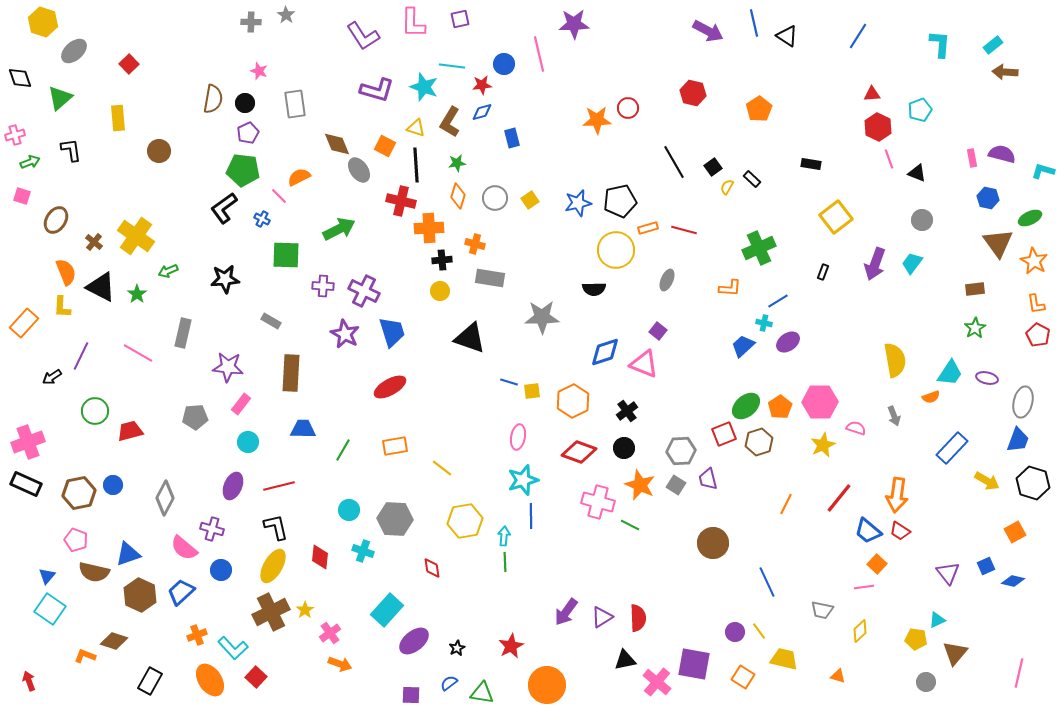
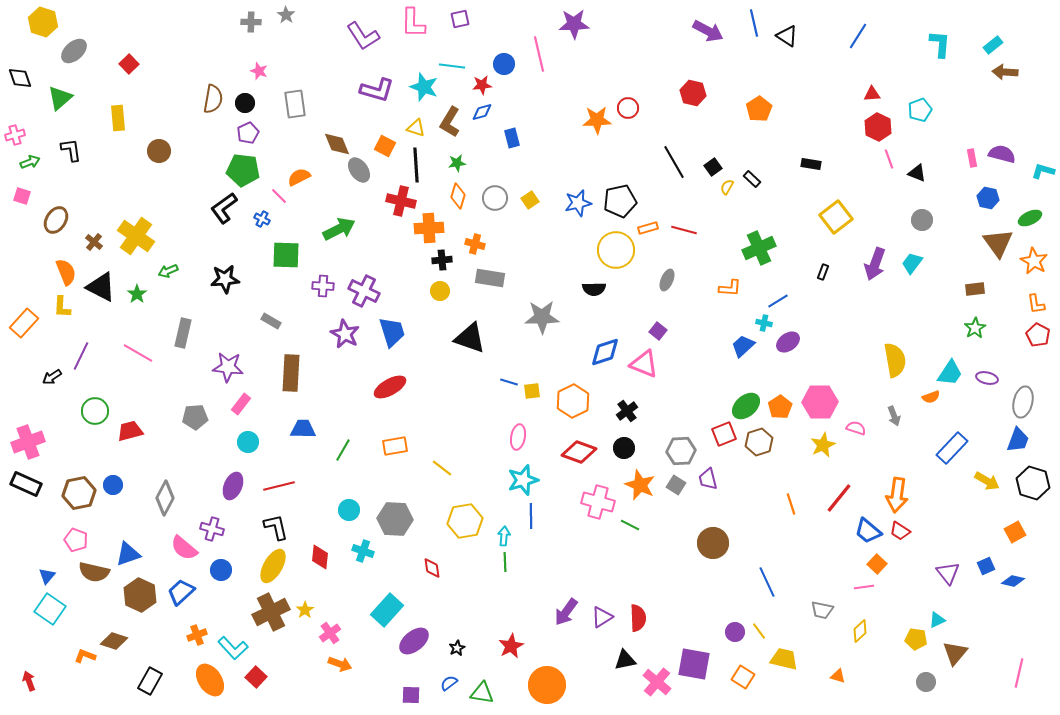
orange line at (786, 504): moved 5 px right; rotated 45 degrees counterclockwise
